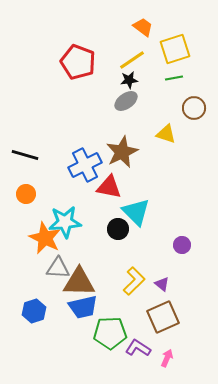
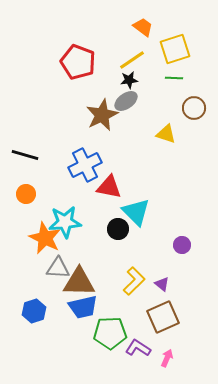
green line: rotated 12 degrees clockwise
brown star: moved 20 px left, 37 px up
